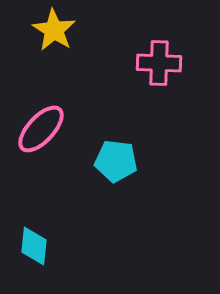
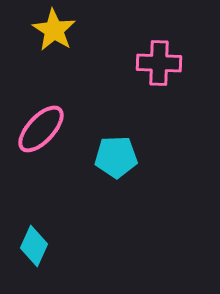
cyan pentagon: moved 4 px up; rotated 9 degrees counterclockwise
cyan diamond: rotated 18 degrees clockwise
